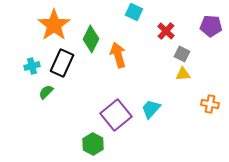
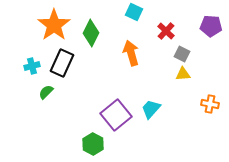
green diamond: moved 6 px up
orange arrow: moved 13 px right, 2 px up
